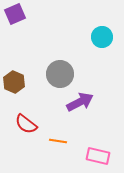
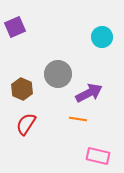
purple square: moved 13 px down
gray circle: moved 2 px left
brown hexagon: moved 8 px right, 7 px down
purple arrow: moved 9 px right, 9 px up
red semicircle: rotated 85 degrees clockwise
orange line: moved 20 px right, 22 px up
